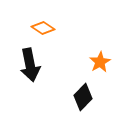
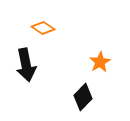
black arrow: moved 4 px left
